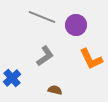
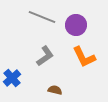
orange L-shape: moved 7 px left, 2 px up
